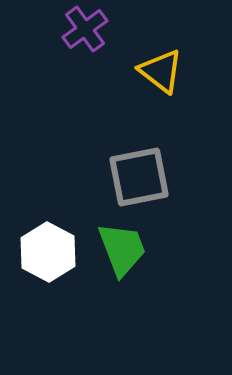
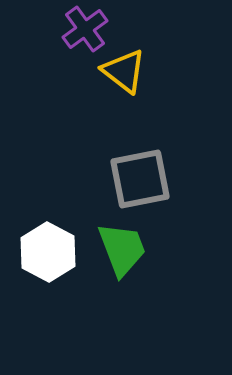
yellow triangle: moved 37 px left
gray square: moved 1 px right, 2 px down
